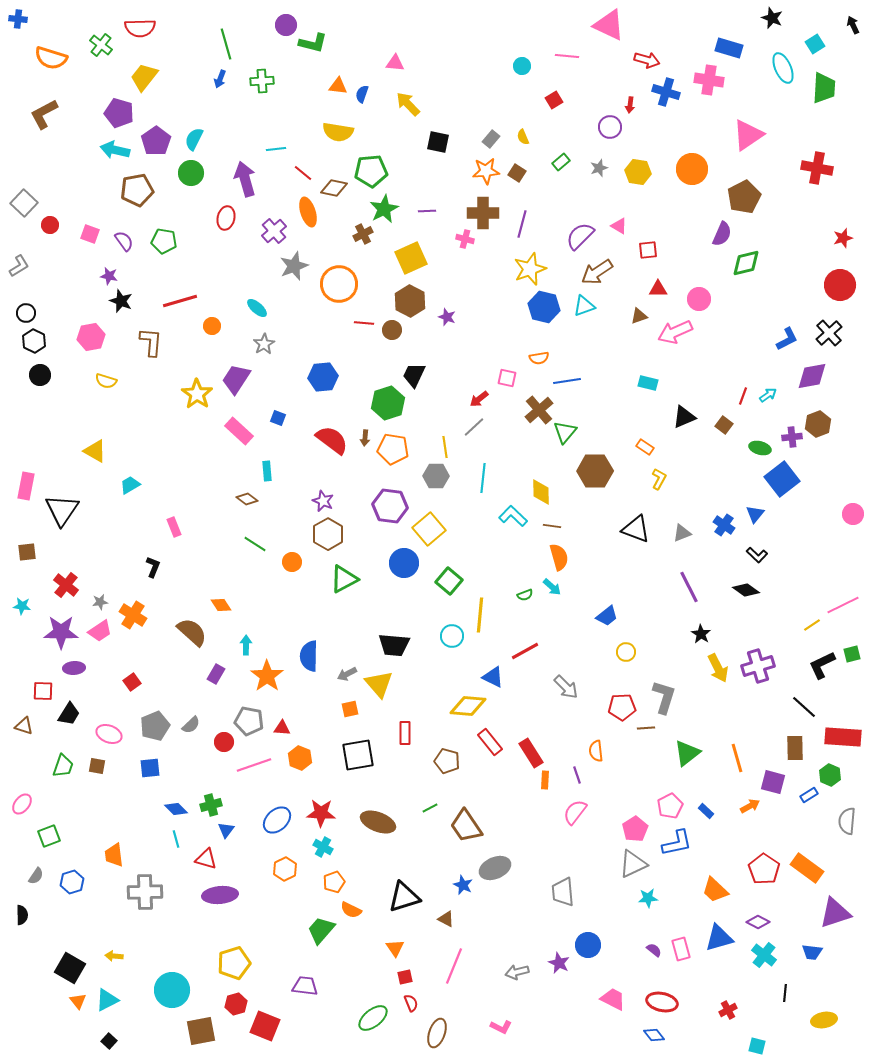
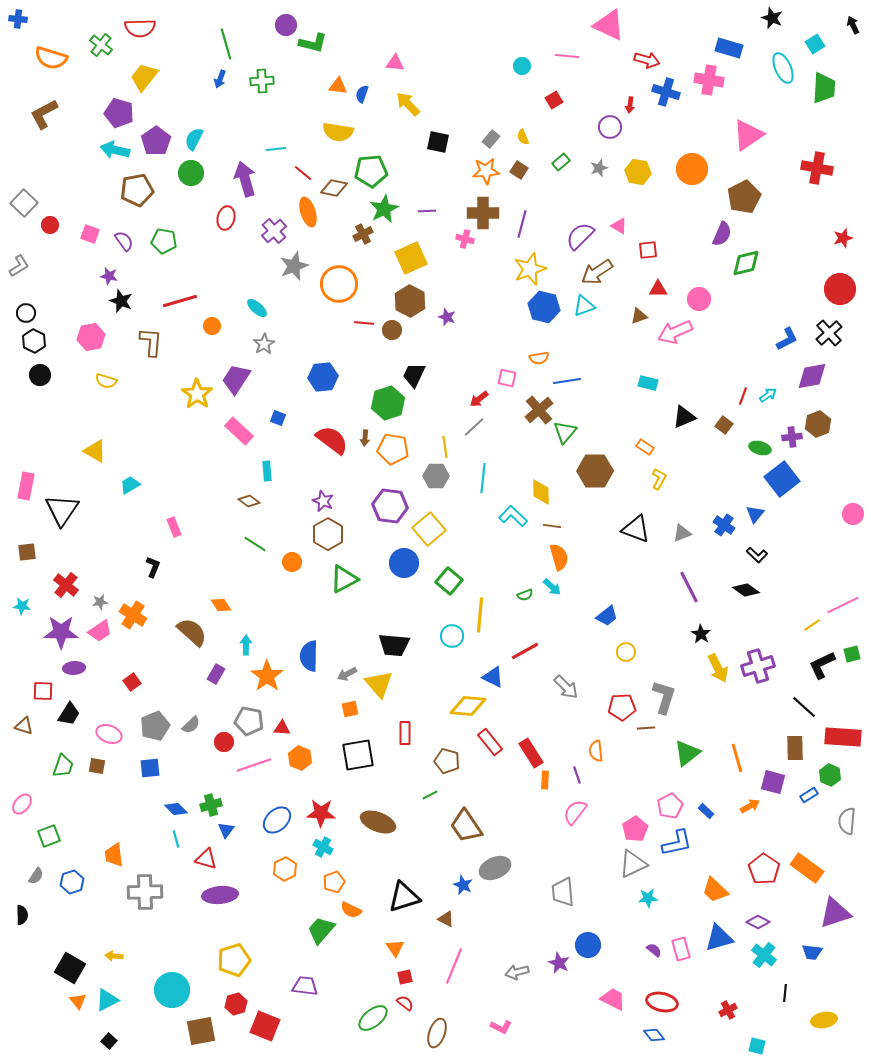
brown square at (517, 173): moved 2 px right, 3 px up
red circle at (840, 285): moved 4 px down
brown diamond at (247, 499): moved 2 px right, 2 px down
green line at (430, 808): moved 13 px up
yellow pentagon at (234, 963): moved 3 px up
red semicircle at (411, 1003): moved 6 px left; rotated 30 degrees counterclockwise
